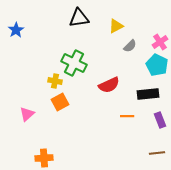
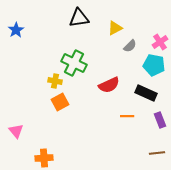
yellow triangle: moved 1 px left, 2 px down
cyan pentagon: moved 3 px left; rotated 15 degrees counterclockwise
black rectangle: moved 2 px left, 1 px up; rotated 30 degrees clockwise
pink triangle: moved 11 px left, 17 px down; rotated 28 degrees counterclockwise
